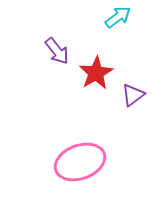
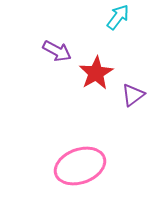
cyan arrow: rotated 16 degrees counterclockwise
purple arrow: rotated 24 degrees counterclockwise
pink ellipse: moved 4 px down
